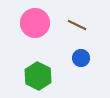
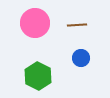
brown line: rotated 30 degrees counterclockwise
